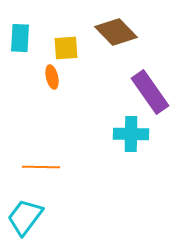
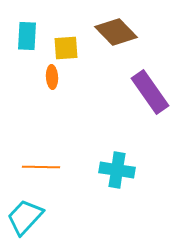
cyan rectangle: moved 7 px right, 2 px up
orange ellipse: rotated 10 degrees clockwise
cyan cross: moved 14 px left, 36 px down; rotated 8 degrees clockwise
cyan trapezoid: rotated 6 degrees clockwise
